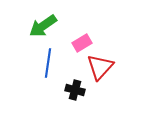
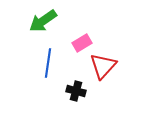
green arrow: moved 5 px up
red triangle: moved 3 px right, 1 px up
black cross: moved 1 px right, 1 px down
